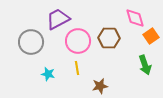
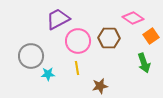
pink diamond: moved 2 px left; rotated 40 degrees counterclockwise
gray circle: moved 14 px down
green arrow: moved 1 px left, 2 px up
cyan star: rotated 16 degrees counterclockwise
